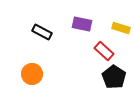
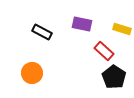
yellow rectangle: moved 1 px right, 1 px down
orange circle: moved 1 px up
